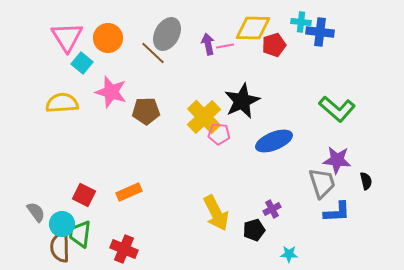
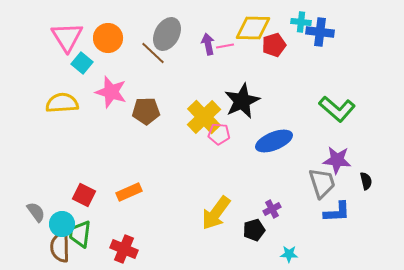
yellow arrow: rotated 63 degrees clockwise
